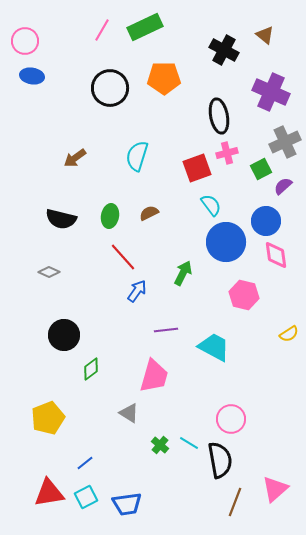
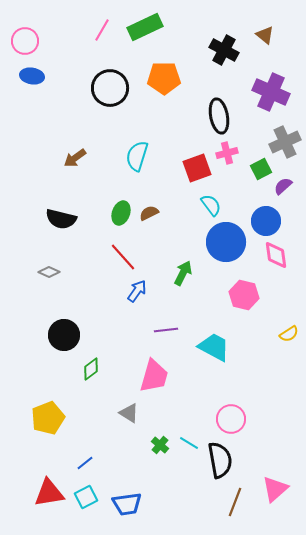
green ellipse at (110, 216): moved 11 px right, 3 px up; rotated 10 degrees clockwise
